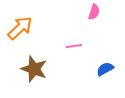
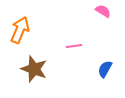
pink semicircle: moved 9 px right, 1 px up; rotated 77 degrees counterclockwise
orange arrow: moved 2 px down; rotated 24 degrees counterclockwise
blue semicircle: rotated 30 degrees counterclockwise
